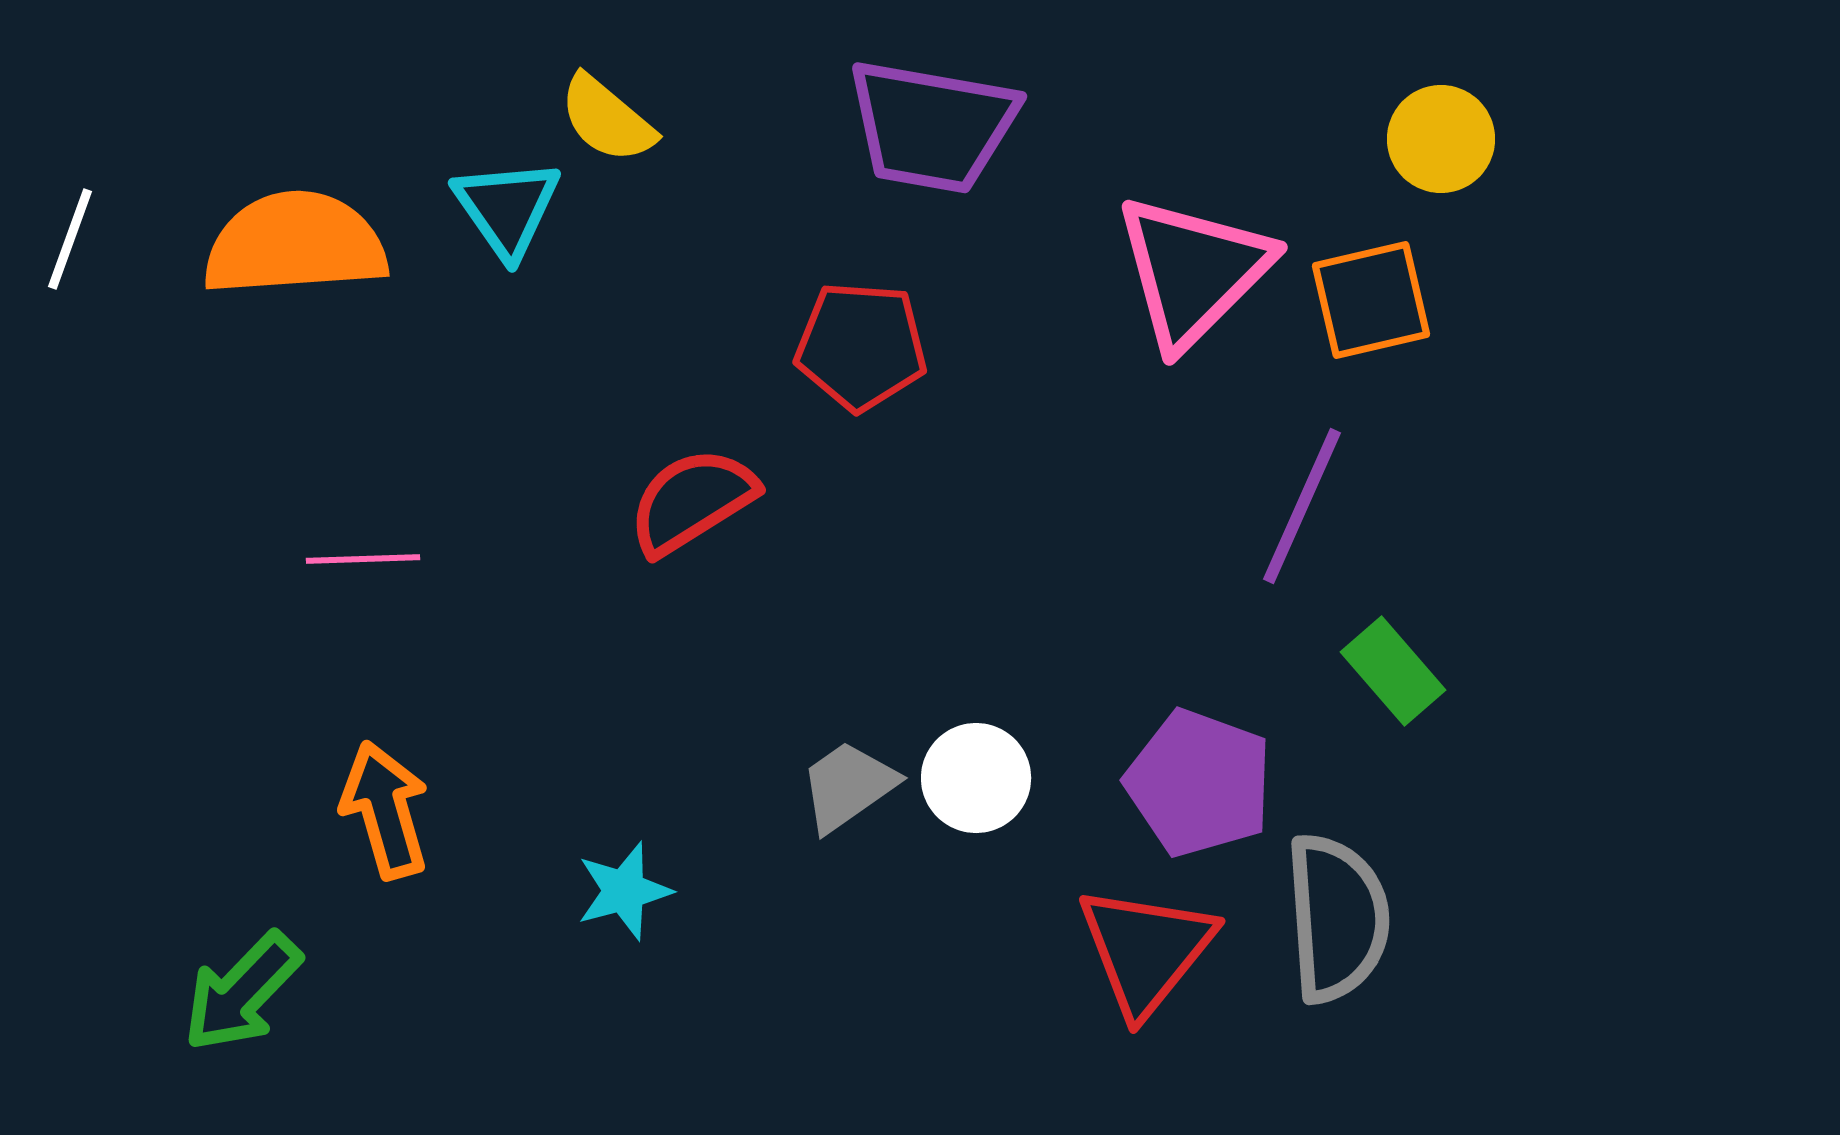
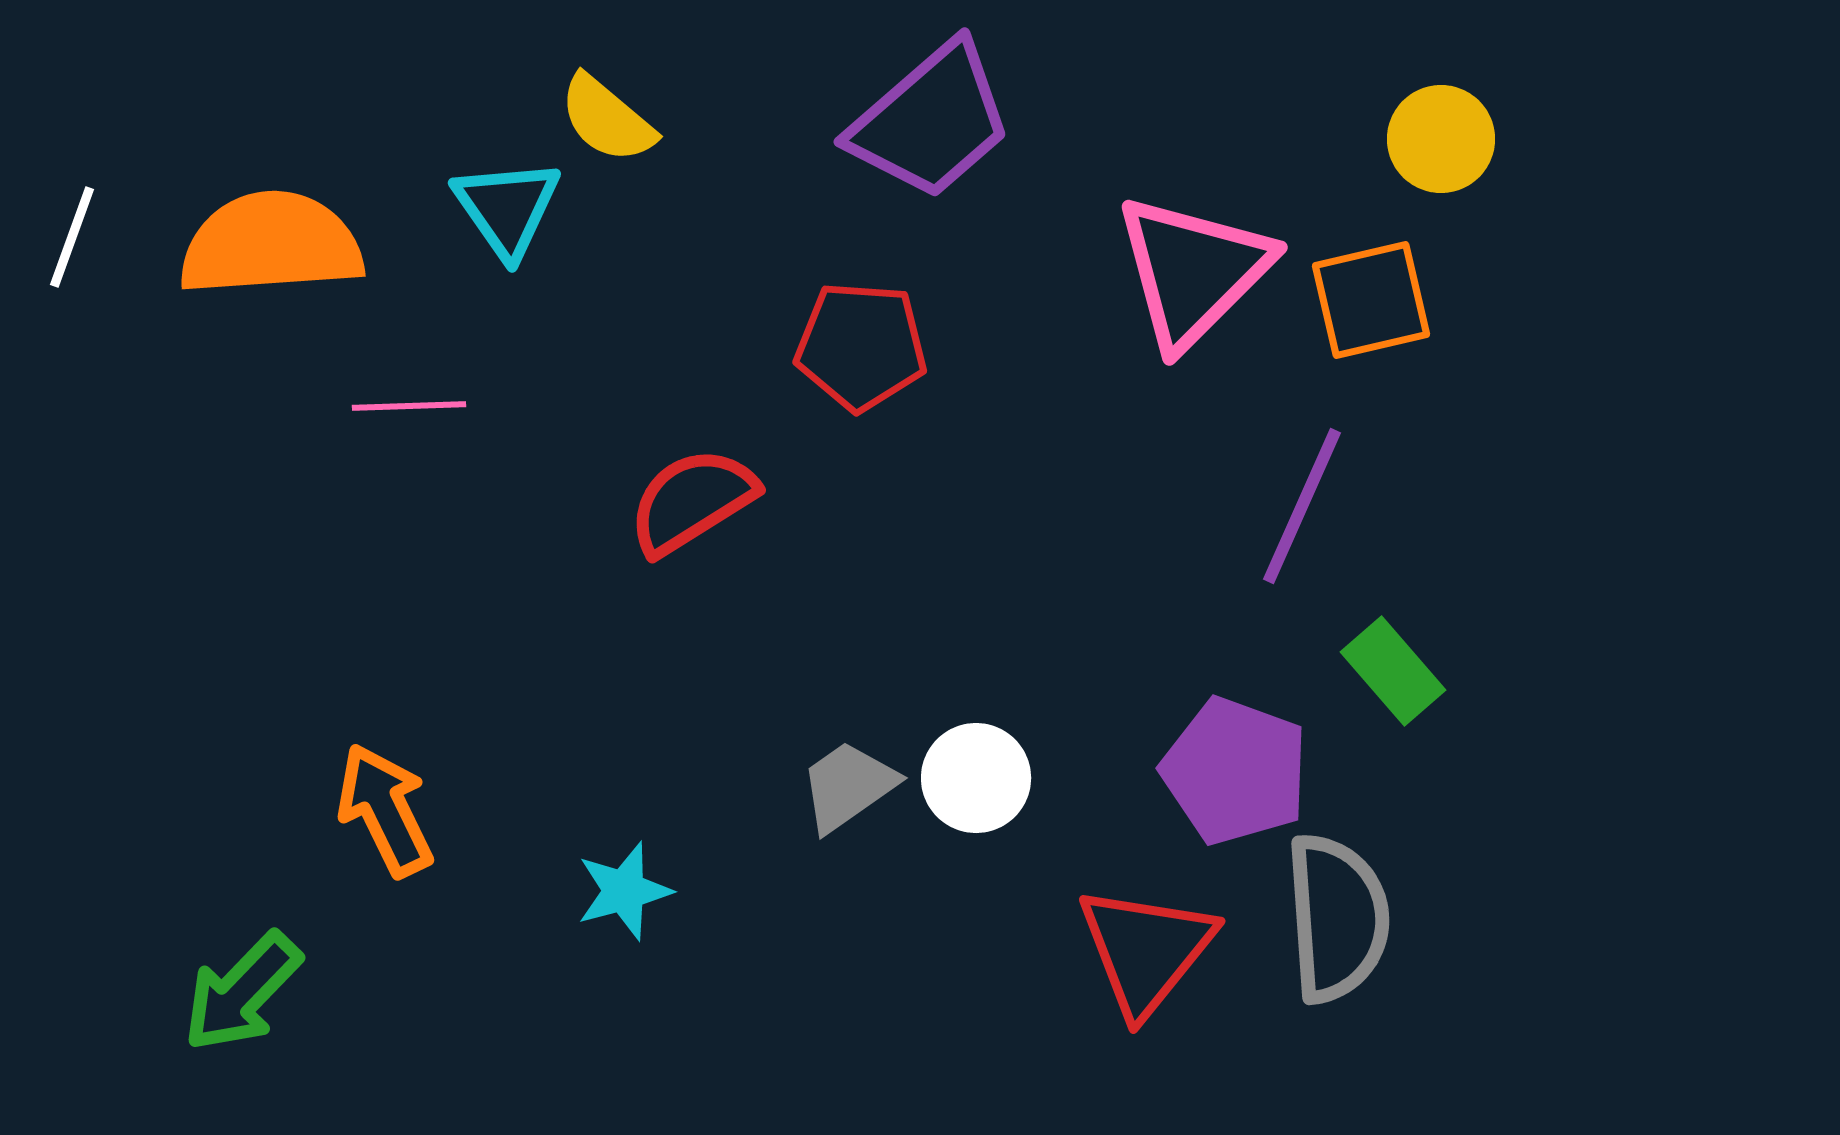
purple trapezoid: moved 1 px left, 5 px up; rotated 51 degrees counterclockwise
white line: moved 2 px right, 2 px up
orange semicircle: moved 24 px left
pink line: moved 46 px right, 153 px up
purple pentagon: moved 36 px right, 12 px up
orange arrow: rotated 10 degrees counterclockwise
